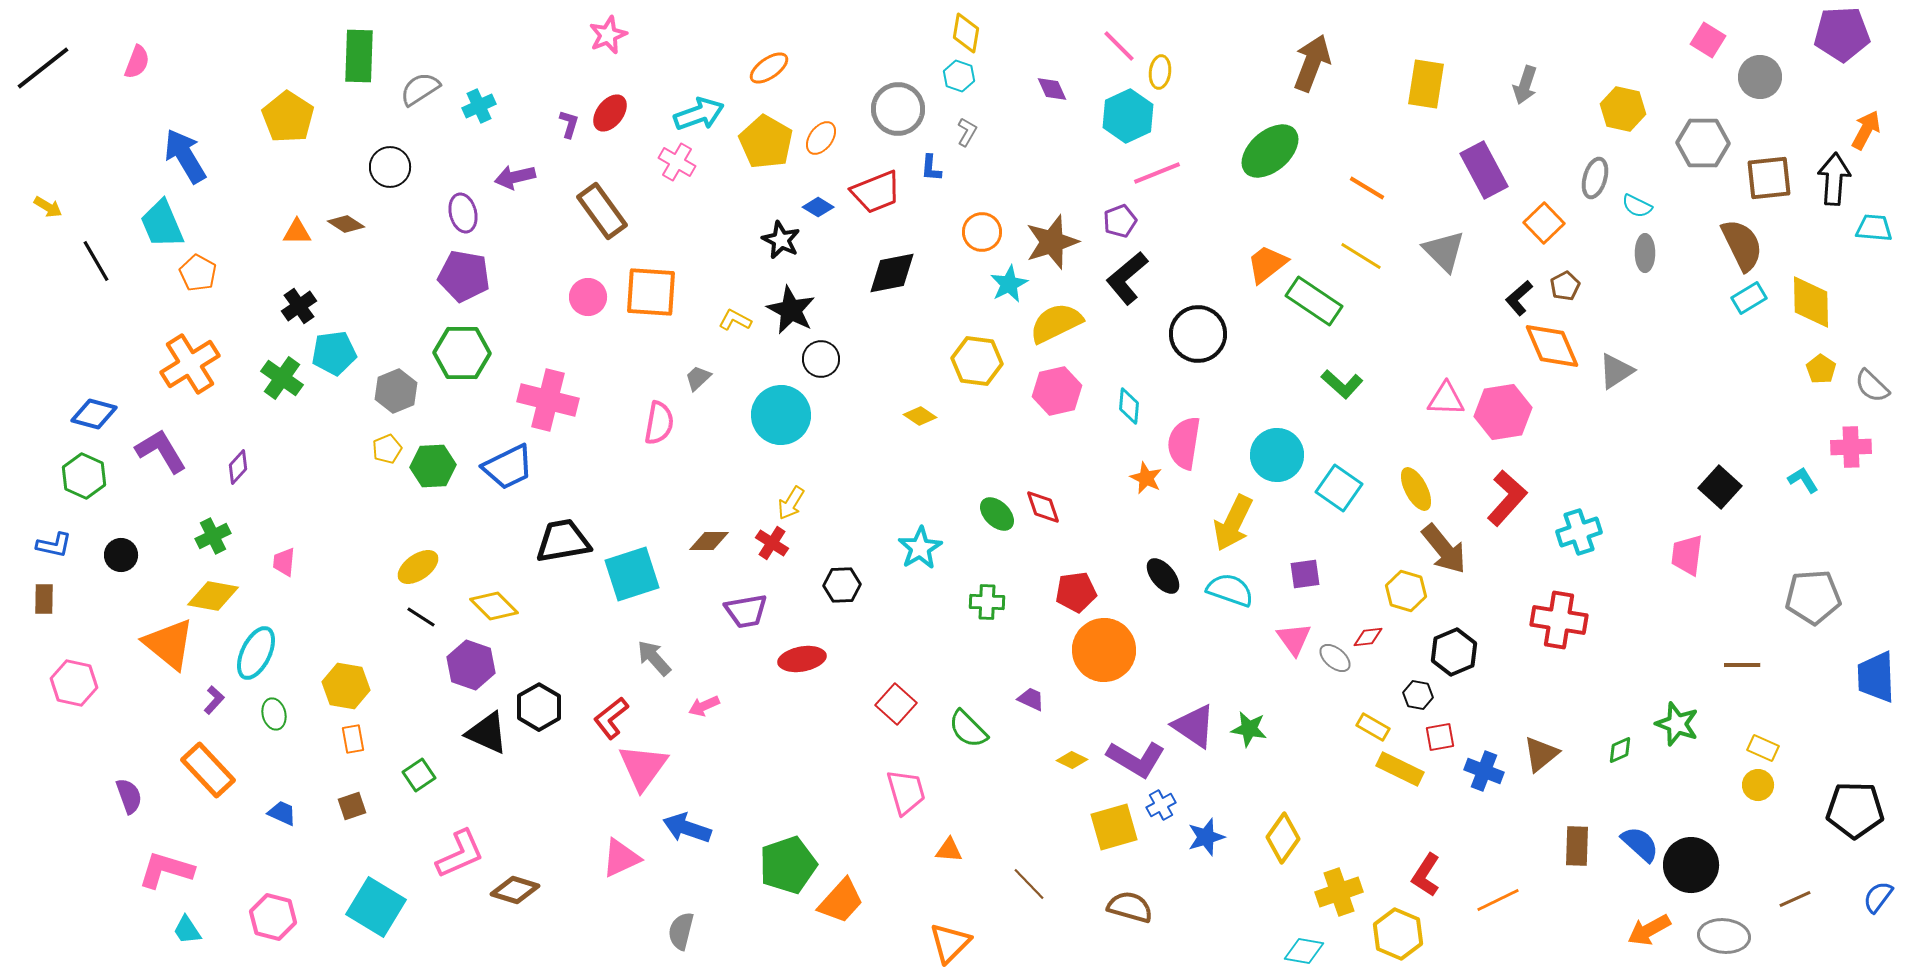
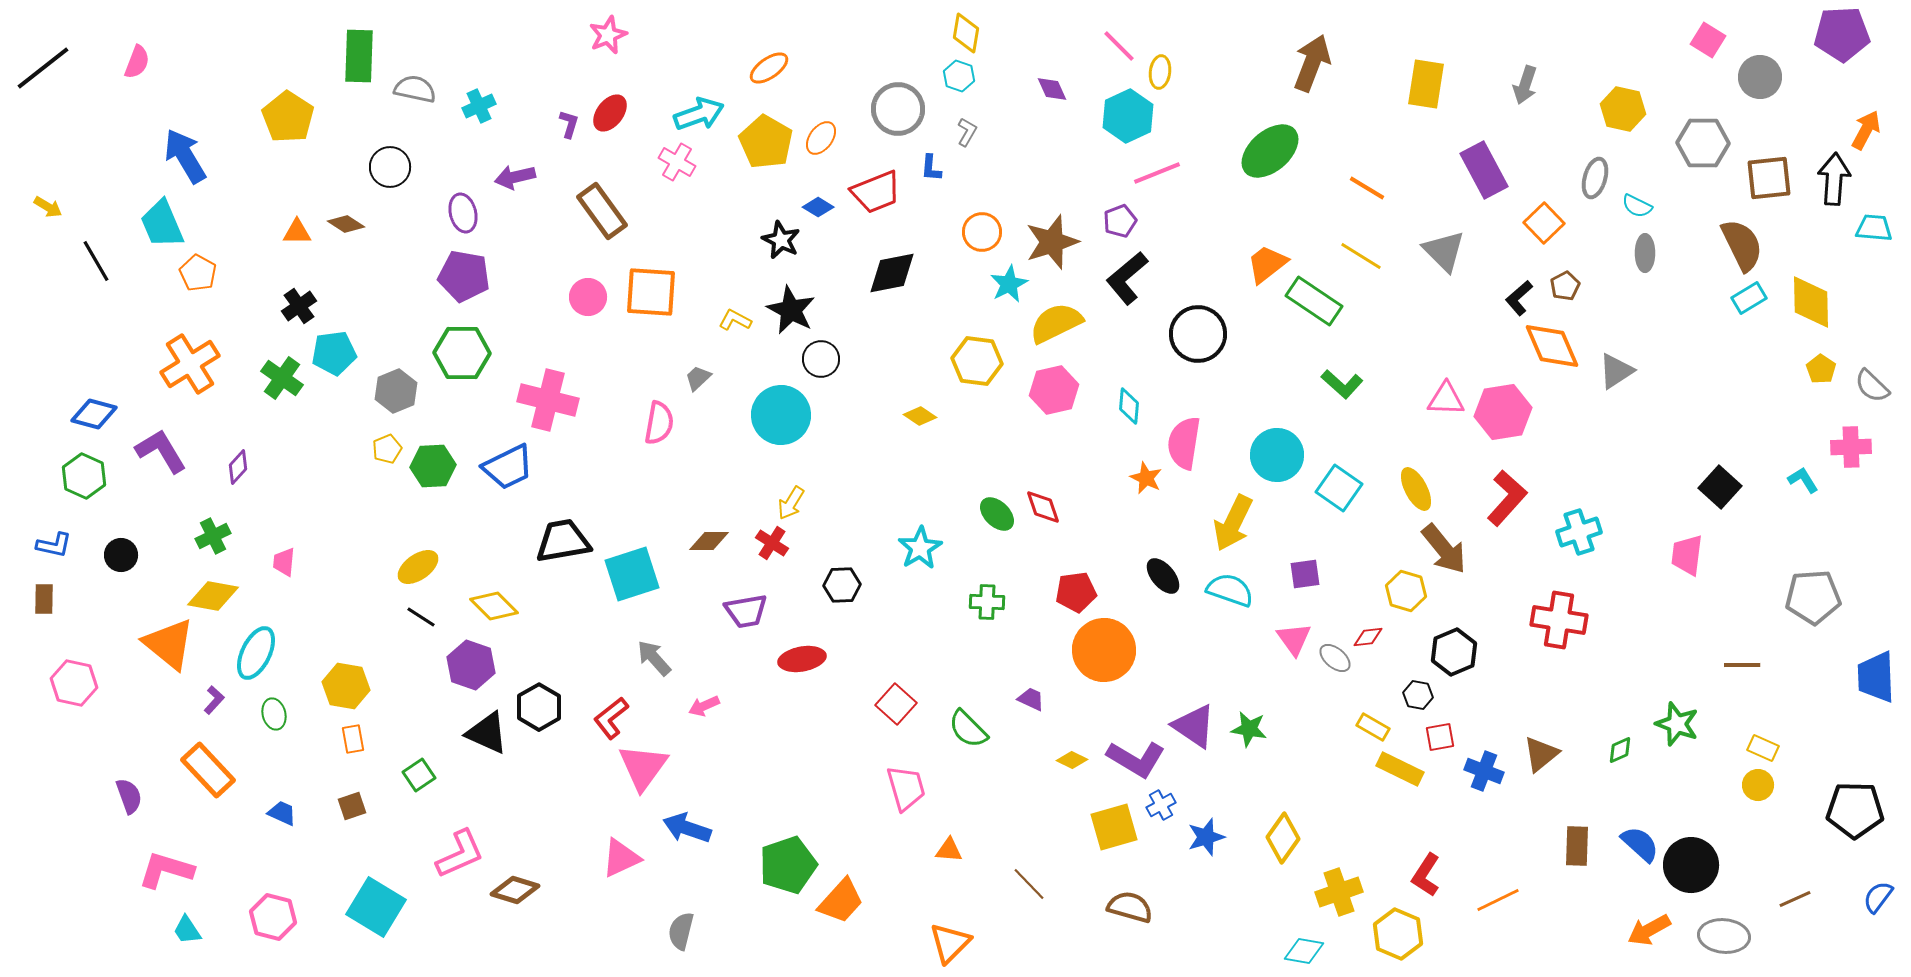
gray semicircle at (420, 89): moved 5 px left; rotated 45 degrees clockwise
pink hexagon at (1057, 391): moved 3 px left, 1 px up
pink trapezoid at (906, 792): moved 4 px up
